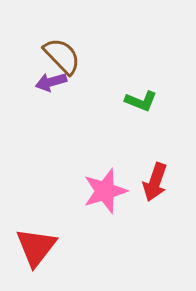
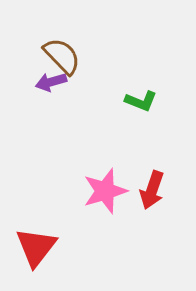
red arrow: moved 3 px left, 8 px down
